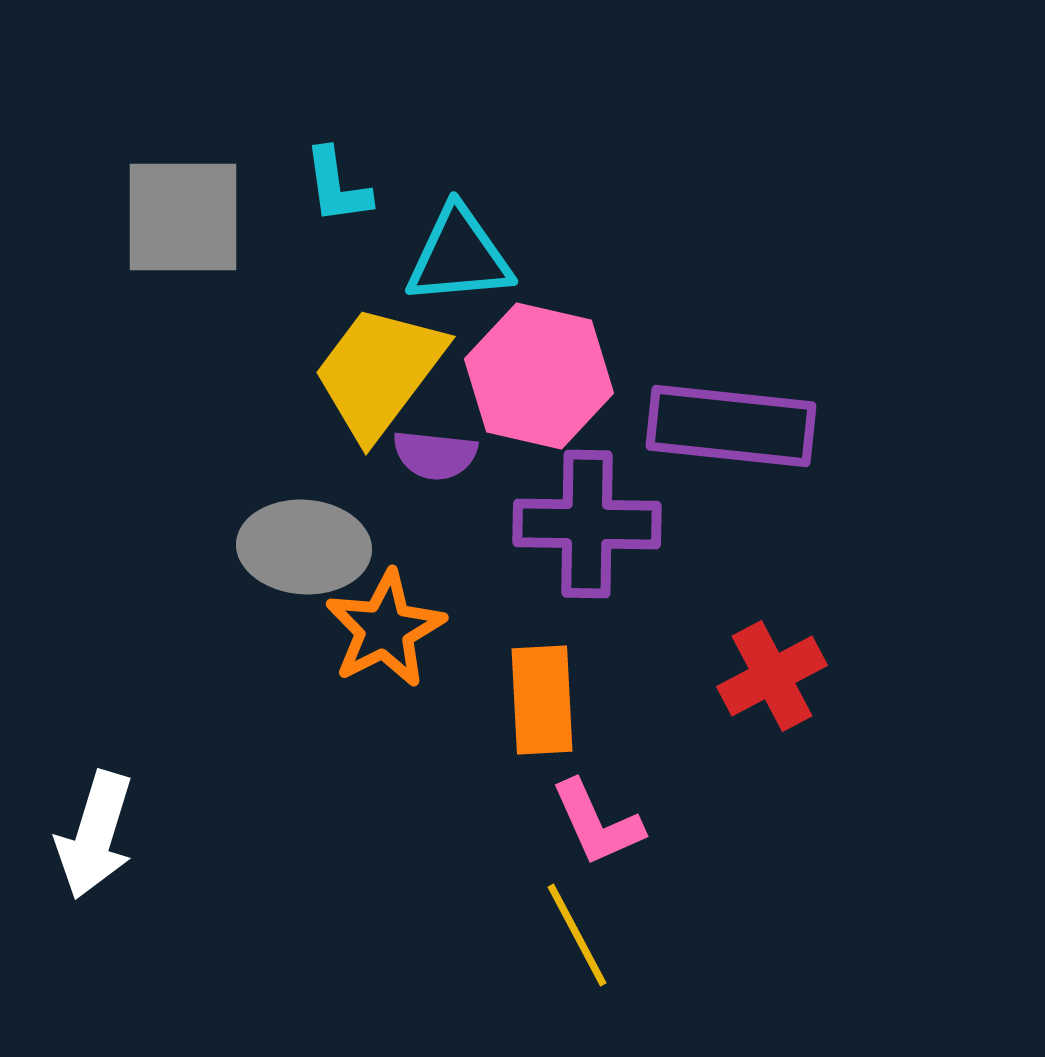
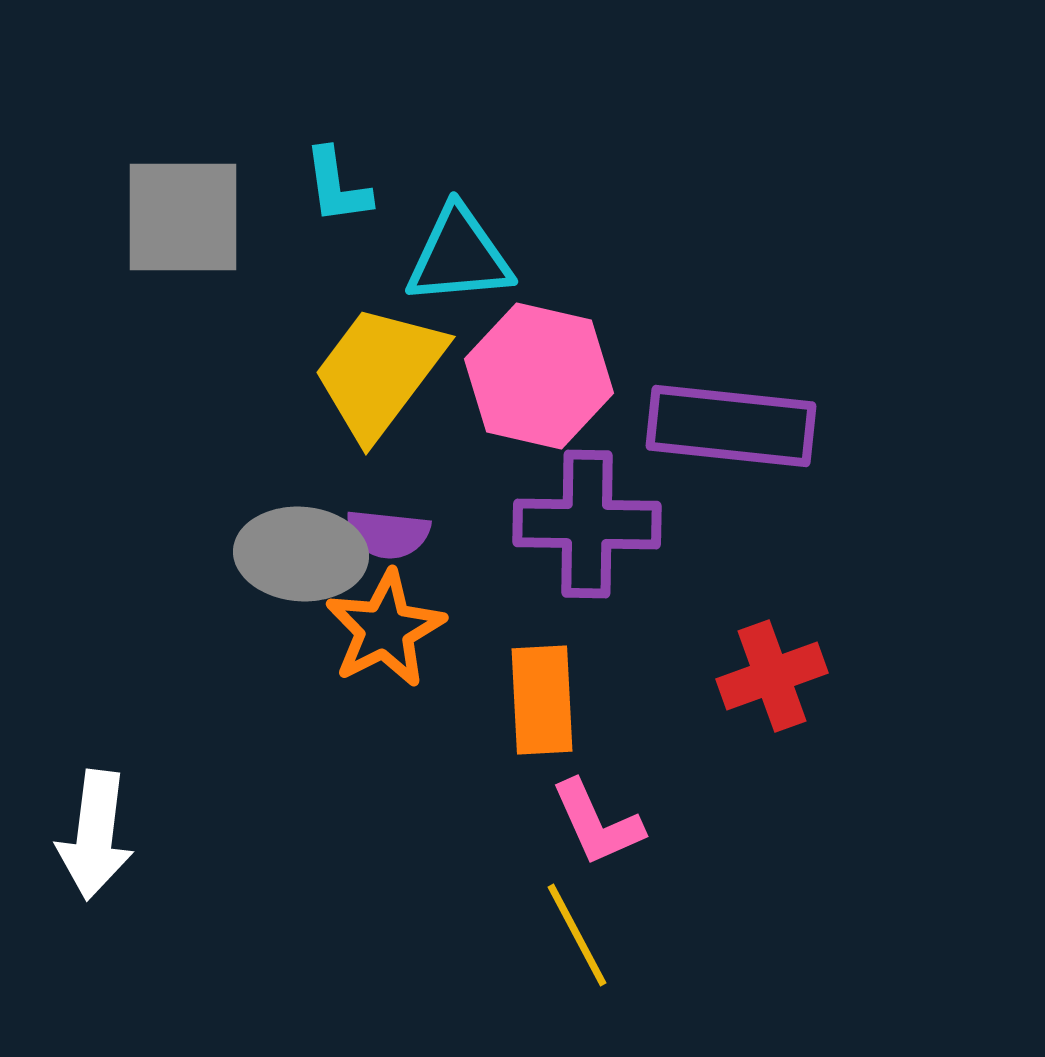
purple semicircle: moved 47 px left, 79 px down
gray ellipse: moved 3 px left, 7 px down
red cross: rotated 8 degrees clockwise
white arrow: rotated 10 degrees counterclockwise
